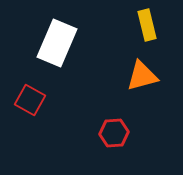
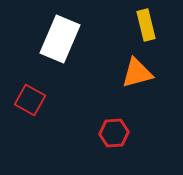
yellow rectangle: moved 1 px left
white rectangle: moved 3 px right, 4 px up
orange triangle: moved 5 px left, 3 px up
